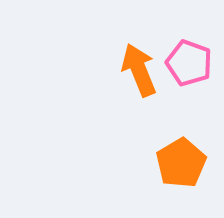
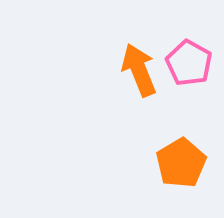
pink pentagon: rotated 9 degrees clockwise
